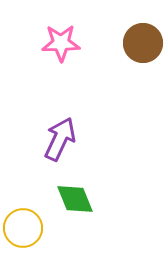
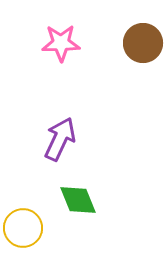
green diamond: moved 3 px right, 1 px down
